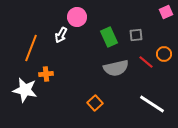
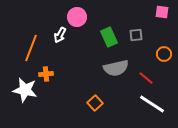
pink square: moved 4 px left; rotated 32 degrees clockwise
white arrow: moved 1 px left
red line: moved 16 px down
